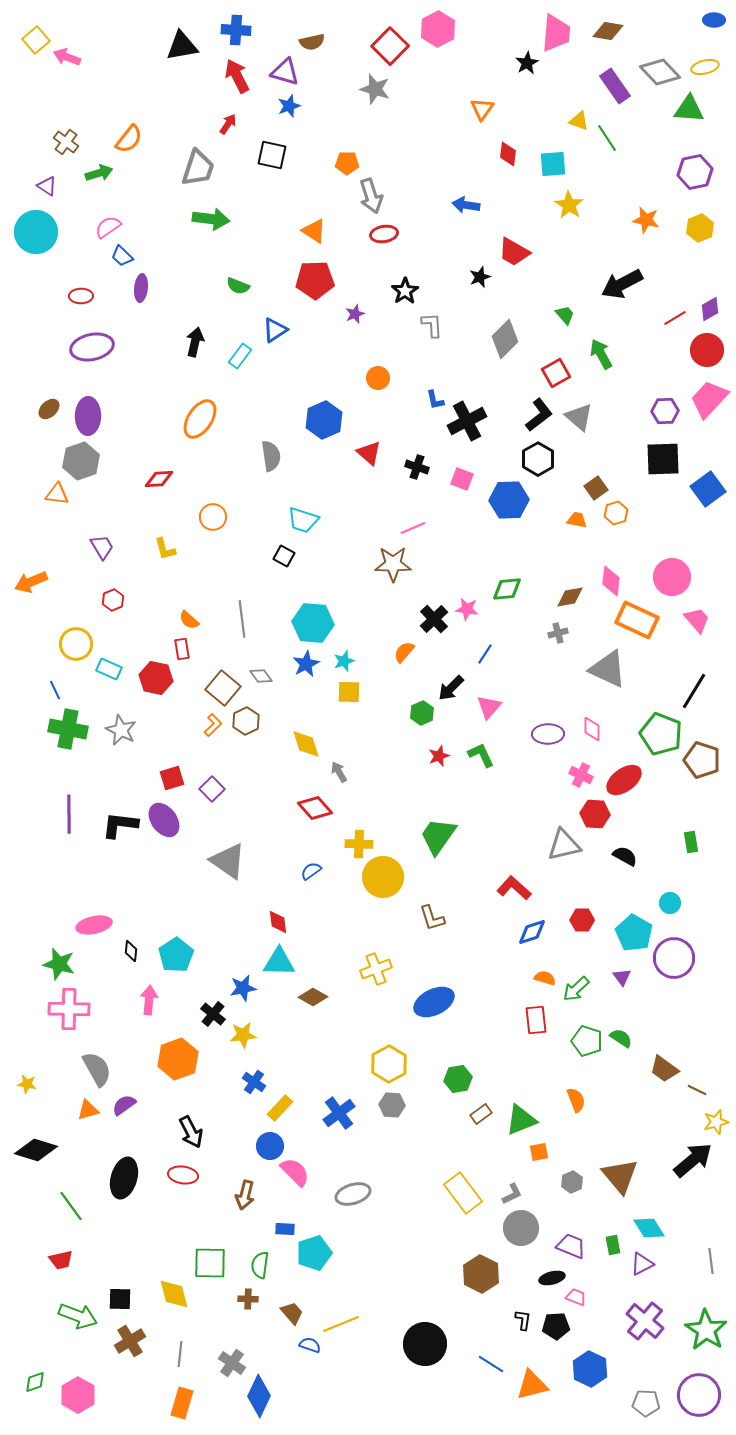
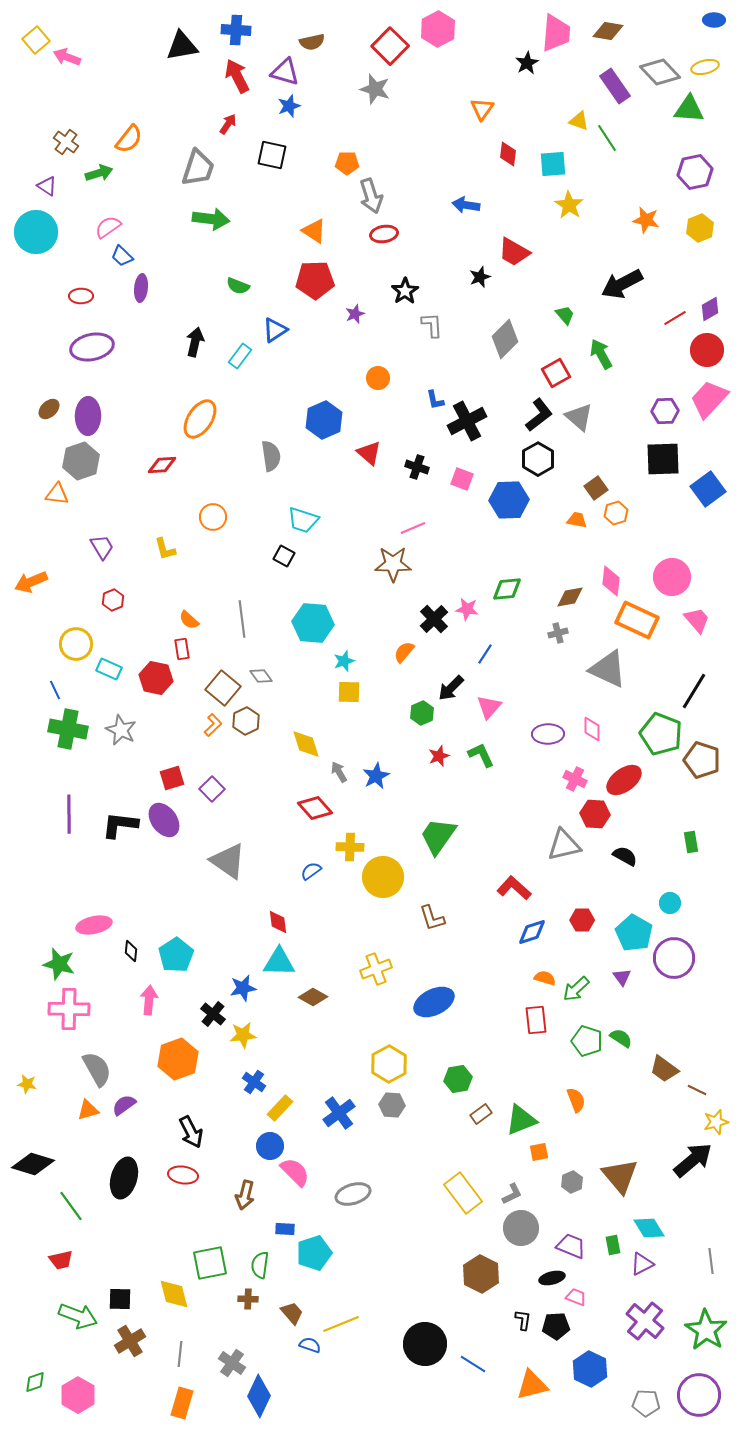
red diamond at (159, 479): moved 3 px right, 14 px up
blue star at (306, 664): moved 70 px right, 112 px down
pink cross at (581, 775): moved 6 px left, 4 px down
yellow cross at (359, 844): moved 9 px left, 3 px down
black diamond at (36, 1150): moved 3 px left, 14 px down
green square at (210, 1263): rotated 12 degrees counterclockwise
blue line at (491, 1364): moved 18 px left
